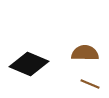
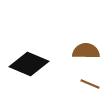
brown semicircle: moved 1 px right, 2 px up
